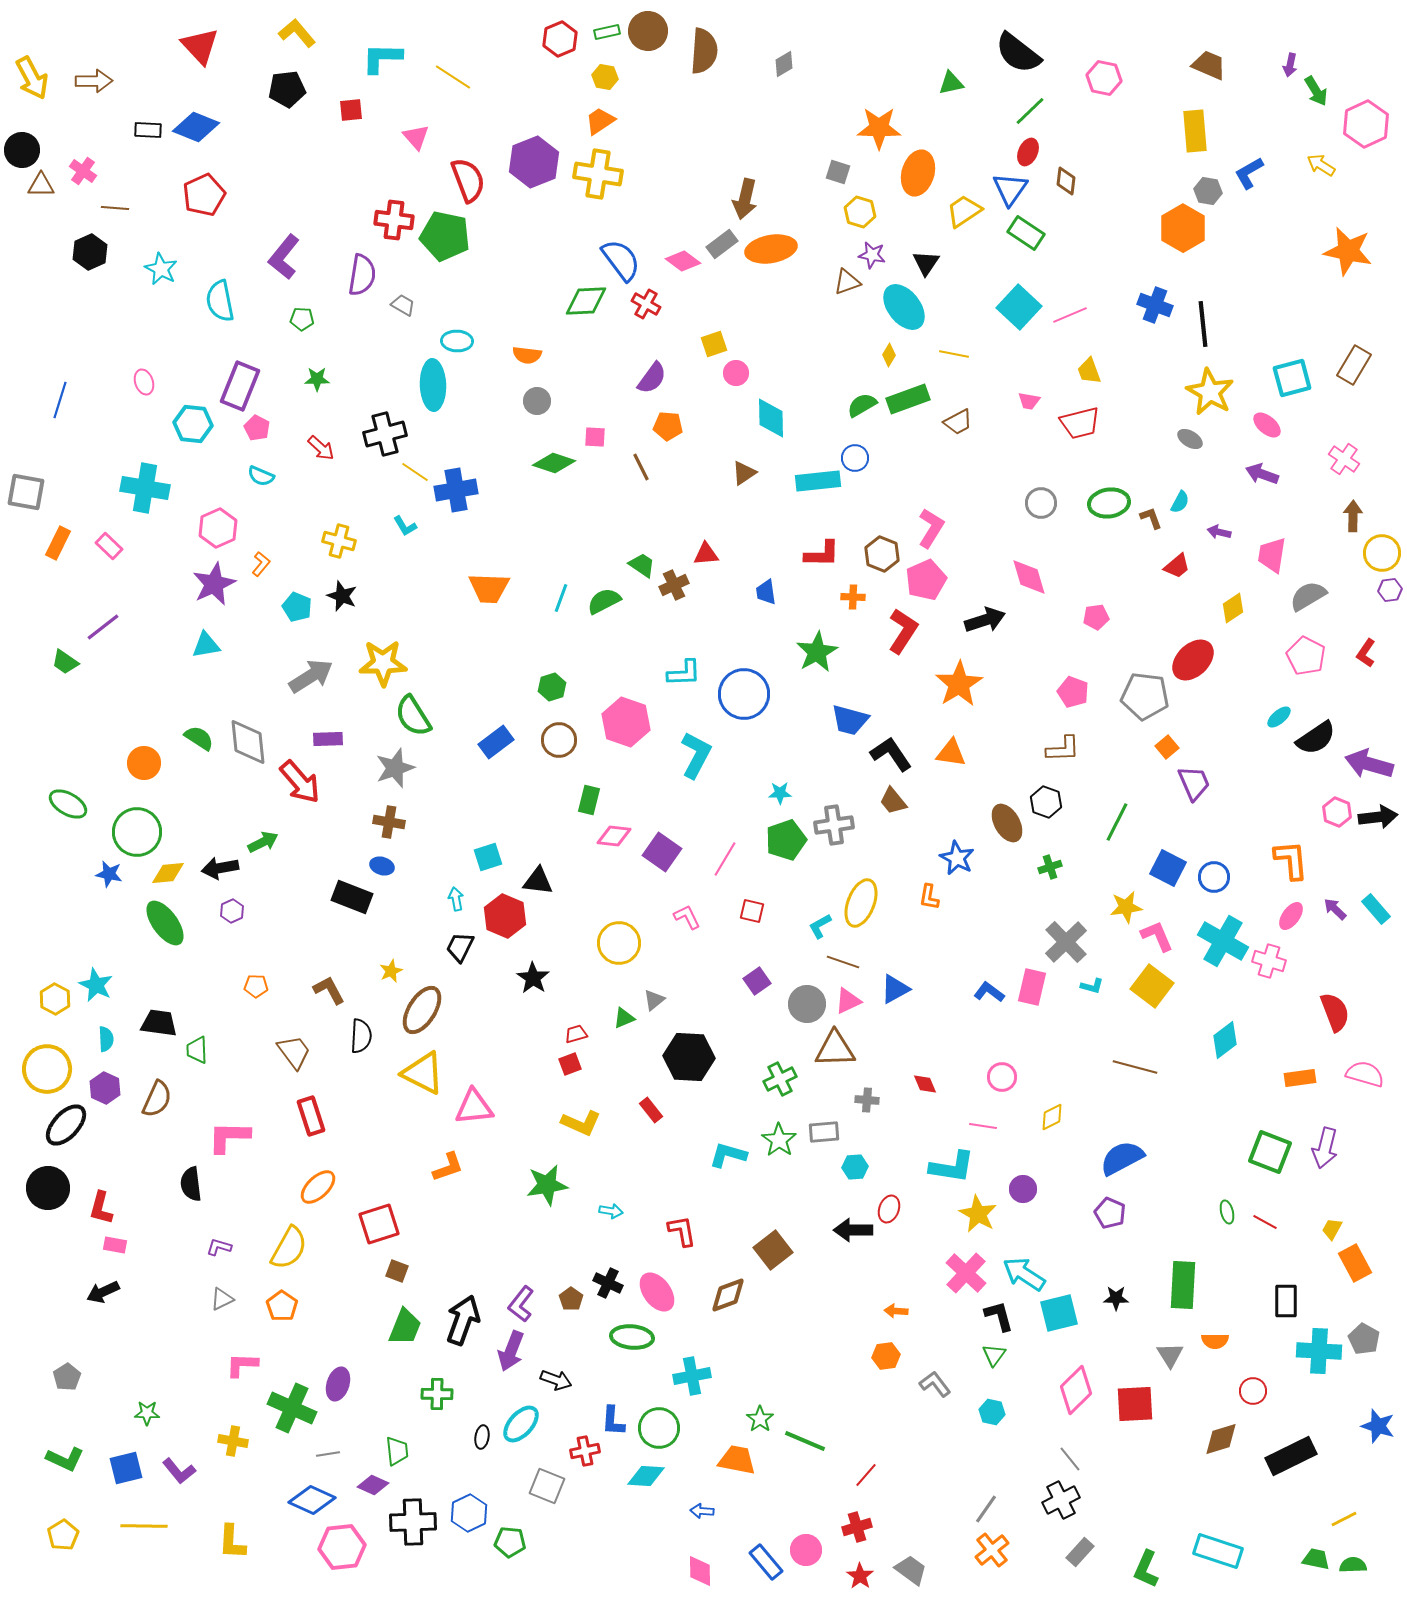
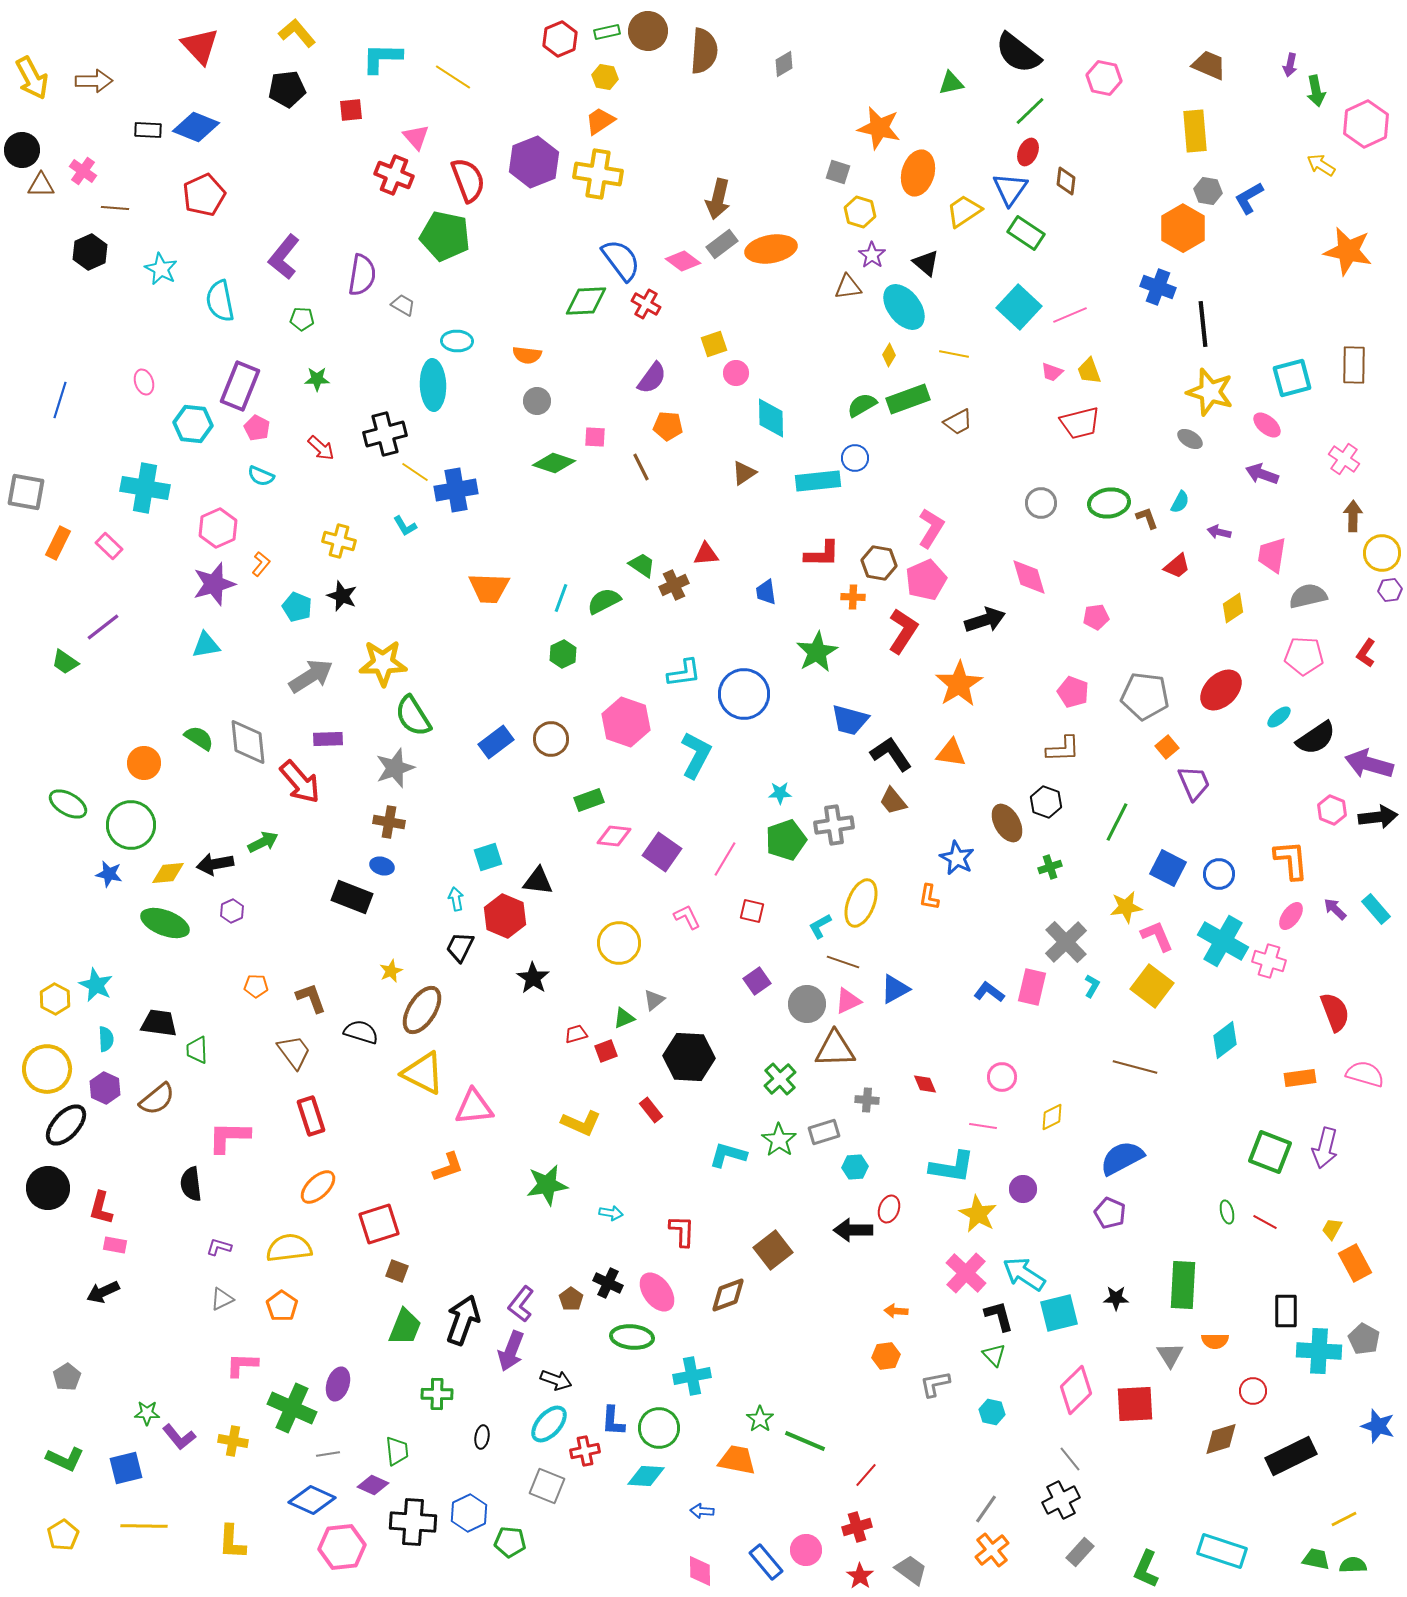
green arrow at (1316, 91): rotated 20 degrees clockwise
orange star at (879, 128): rotated 12 degrees clockwise
blue L-shape at (1249, 173): moved 25 px down
brown arrow at (745, 199): moved 27 px left
red cross at (394, 220): moved 45 px up; rotated 15 degrees clockwise
purple star at (872, 255): rotated 24 degrees clockwise
black triangle at (926, 263): rotated 24 degrees counterclockwise
brown triangle at (847, 282): moved 1 px right, 5 px down; rotated 12 degrees clockwise
blue cross at (1155, 305): moved 3 px right, 18 px up
brown rectangle at (1354, 365): rotated 30 degrees counterclockwise
yellow star at (1210, 392): rotated 12 degrees counterclockwise
pink trapezoid at (1029, 401): moved 23 px right, 29 px up; rotated 10 degrees clockwise
brown L-shape at (1151, 518): moved 4 px left
brown hexagon at (882, 554): moved 3 px left, 9 px down; rotated 12 degrees counterclockwise
purple star at (214, 584): rotated 9 degrees clockwise
gray semicircle at (1308, 596): rotated 18 degrees clockwise
pink pentagon at (1306, 656): moved 2 px left; rotated 24 degrees counterclockwise
red ellipse at (1193, 660): moved 28 px right, 30 px down
cyan L-shape at (684, 673): rotated 6 degrees counterclockwise
green hexagon at (552, 687): moved 11 px right, 33 px up; rotated 8 degrees counterclockwise
brown circle at (559, 740): moved 8 px left, 1 px up
green rectangle at (589, 800): rotated 56 degrees clockwise
pink hexagon at (1337, 812): moved 5 px left, 2 px up
green circle at (137, 832): moved 6 px left, 7 px up
black arrow at (220, 868): moved 5 px left, 4 px up
blue circle at (1214, 877): moved 5 px right, 3 px up
green ellipse at (165, 923): rotated 33 degrees counterclockwise
cyan L-shape at (1092, 986): rotated 75 degrees counterclockwise
brown L-shape at (329, 990): moved 18 px left, 8 px down; rotated 8 degrees clockwise
black semicircle at (361, 1036): moved 4 px up; rotated 76 degrees counterclockwise
red square at (570, 1064): moved 36 px right, 13 px up
green cross at (780, 1079): rotated 16 degrees counterclockwise
brown semicircle at (157, 1099): rotated 27 degrees clockwise
gray rectangle at (824, 1132): rotated 12 degrees counterclockwise
cyan arrow at (611, 1211): moved 2 px down
red L-shape at (682, 1231): rotated 12 degrees clockwise
yellow semicircle at (289, 1248): rotated 126 degrees counterclockwise
black rectangle at (1286, 1301): moved 10 px down
green triangle at (994, 1355): rotated 20 degrees counterclockwise
gray L-shape at (935, 1384): rotated 64 degrees counterclockwise
cyan ellipse at (521, 1424): moved 28 px right
purple L-shape at (179, 1471): moved 34 px up
black cross at (413, 1522): rotated 6 degrees clockwise
cyan rectangle at (1218, 1551): moved 4 px right
